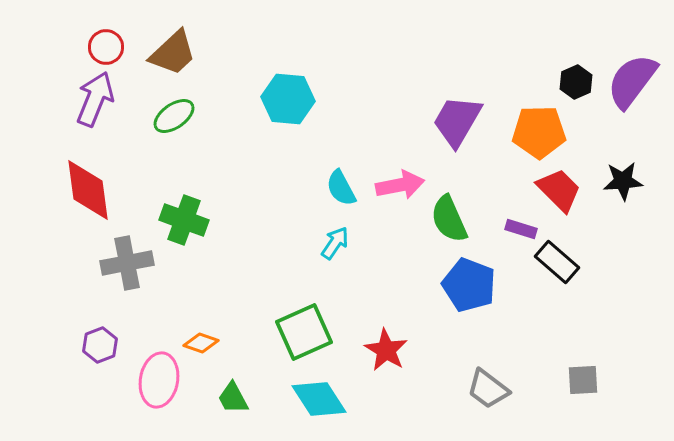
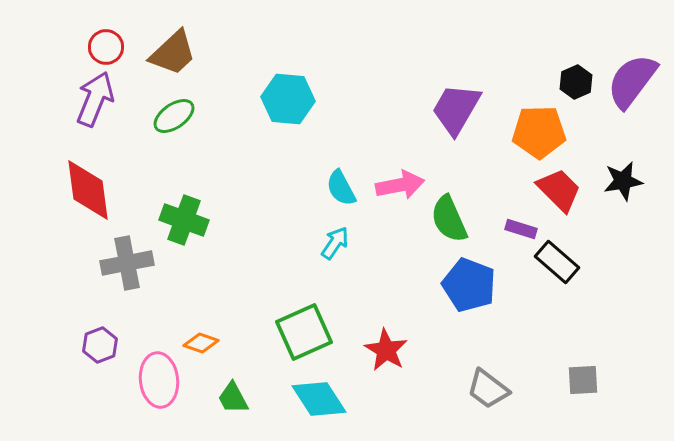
purple trapezoid: moved 1 px left, 12 px up
black star: rotated 6 degrees counterclockwise
pink ellipse: rotated 16 degrees counterclockwise
